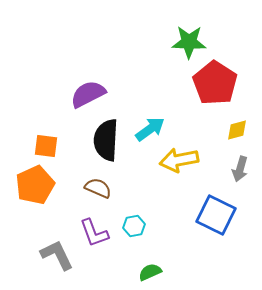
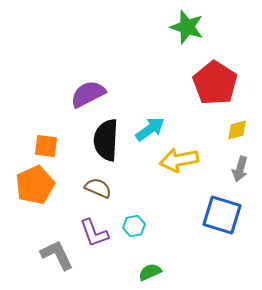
green star: moved 2 px left, 15 px up; rotated 16 degrees clockwise
blue square: moved 6 px right; rotated 9 degrees counterclockwise
